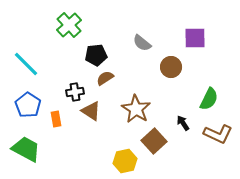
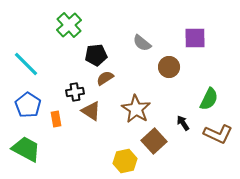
brown circle: moved 2 px left
